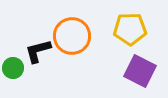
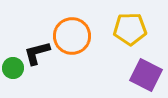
black L-shape: moved 1 px left, 2 px down
purple square: moved 6 px right, 4 px down
